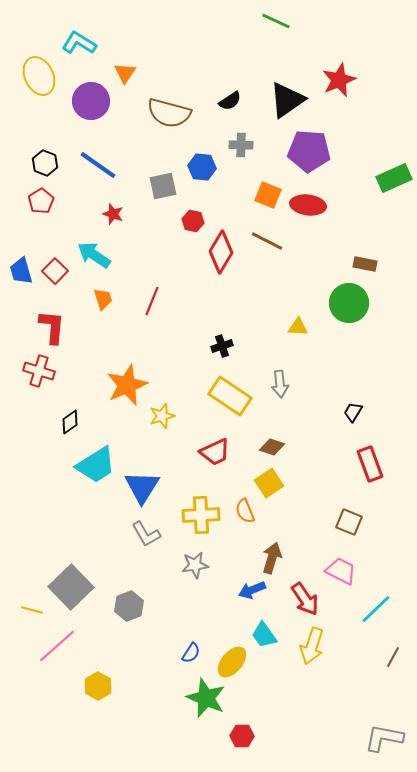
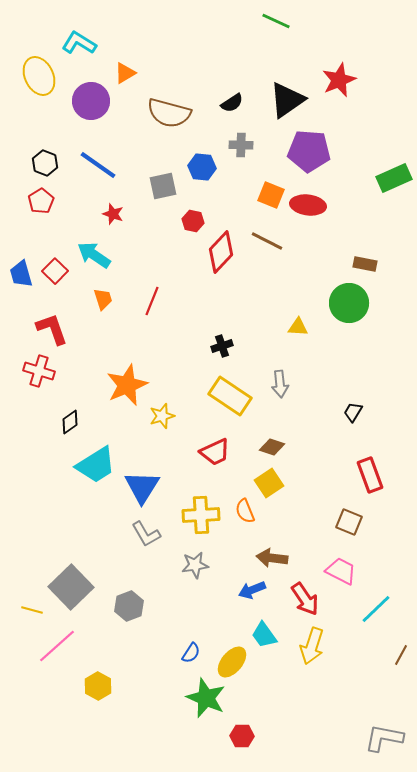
orange triangle at (125, 73): rotated 25 degrees clockwise
black semicircle at (230, 101): moved 2 px right, 2 px down
orange square at (268, 195): moved 3 px right
red diamond at (221, 252): rotated 12 degrees clockwise
blue trapezoid at (21, 271): moved 3 px down
red L-shape at (52, 327): moved 2 px down; rotated 24 degrees counterclockwise
red rectangle at (370, 464): moved 11 px down
brown arrow at (272, 558): rotated 100 degrees counterclockwise
brown line at (393, 657): moved 8 px right, 2 px up
